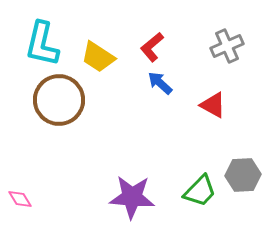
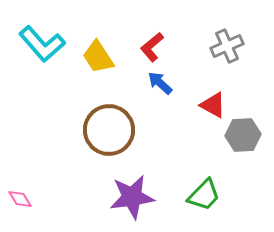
cyan L-shape: rotated 54 degrees counterclockwise
yellow trapezoid: rotated 24 degrees clockwise
brown circle: moved 50 px right, 30 px down
gray hexagon: moved 40 px up
green trapezoid: moved 4 px right, 4 px down
purple star: rotated 12 degrees counterclockwise
